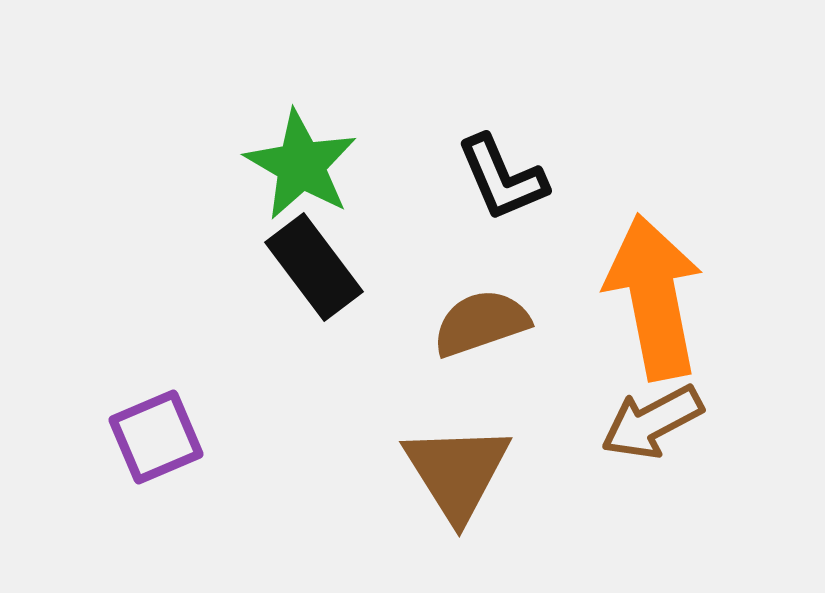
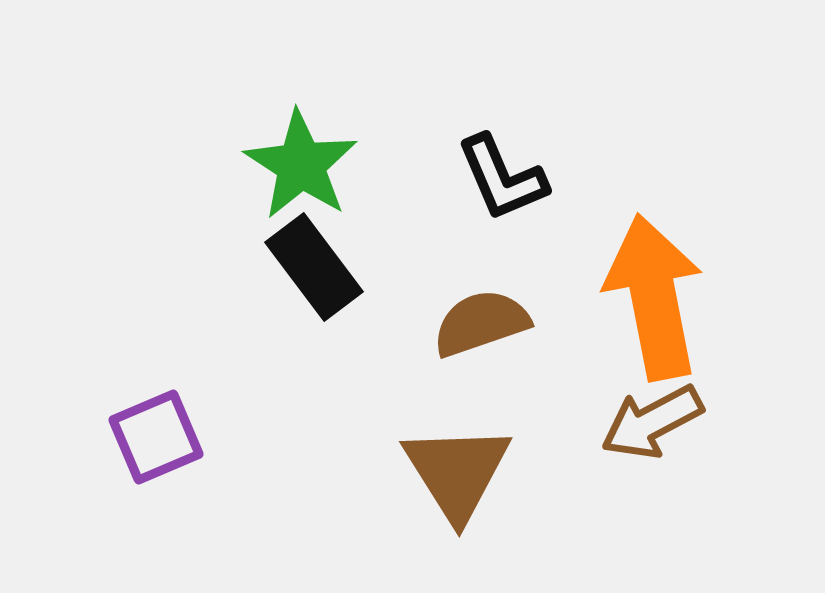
green star: rotated 3 degrees clockwise
